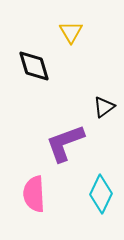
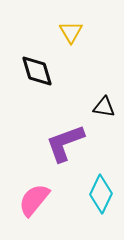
black diamond: moved 3 px right, 5 px down
black triangle: rotated 45 degrees clockwise
pink semicircle: moved 6 px down; rotated 42 degrees clockwise
